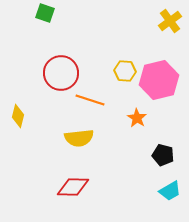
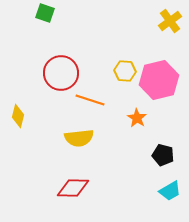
red diamond: moved 1 px down
